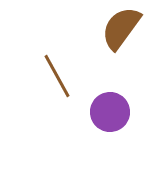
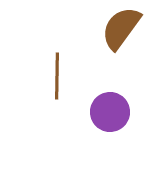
brown line: rotated 30 degrees clockwise
